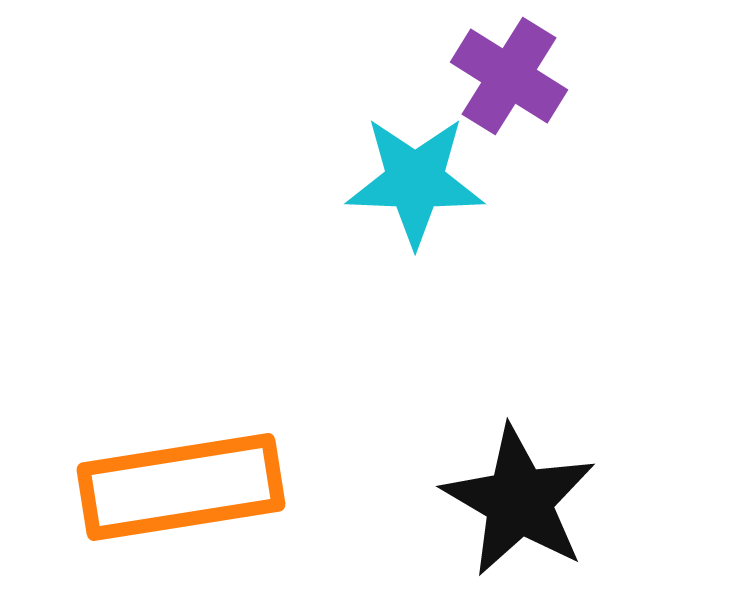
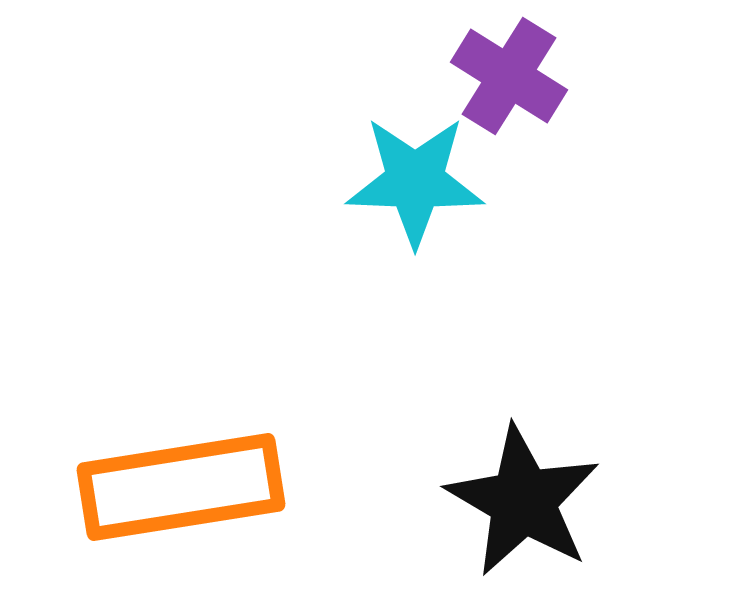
black star: moved 4 px right
